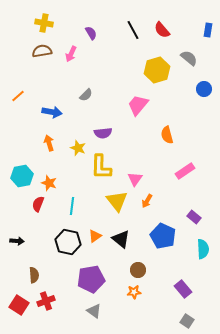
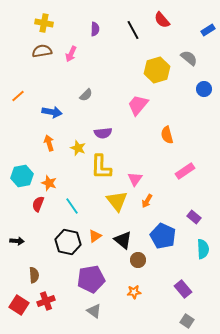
red semicircle at (162, 30): moved 10 px up
blue rectangle at (208, 30): rotated 48 degrees clockwise
purple semicircle at (91, 33): moved 4 px right, 4 px up; rotated 32 degrees clockwise
cyan line at (72, 206): rotated 42 degrees counterclockwise
black triangle at (121, 239): moved 2 px right, 1 px down
brown circle at (138, 270): moved 10 px up
